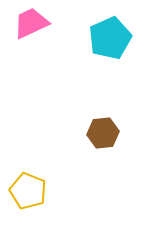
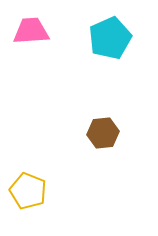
pink trapezoid: moved 8 px down; rotated 21 degrees clockwise
